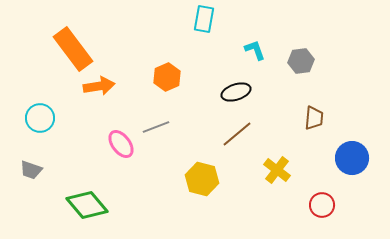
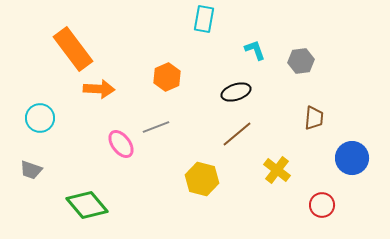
orange arrow: moved 3 px down; rotated 12 degrees clockwise
